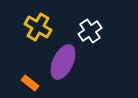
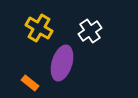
yellow cross: moved 1 px right, 1 px down
purple ellipse: moved 1 px left, 1 px down; rotated 8 degrees counterclockwise
